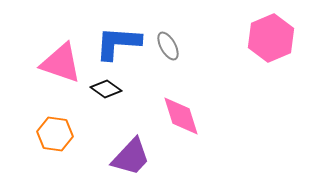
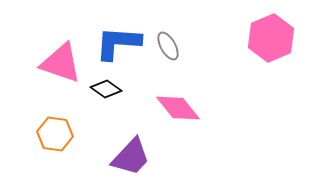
pink diamond: moved 3 px left, 8 px up; rotated 21 degrees counterclockwise
